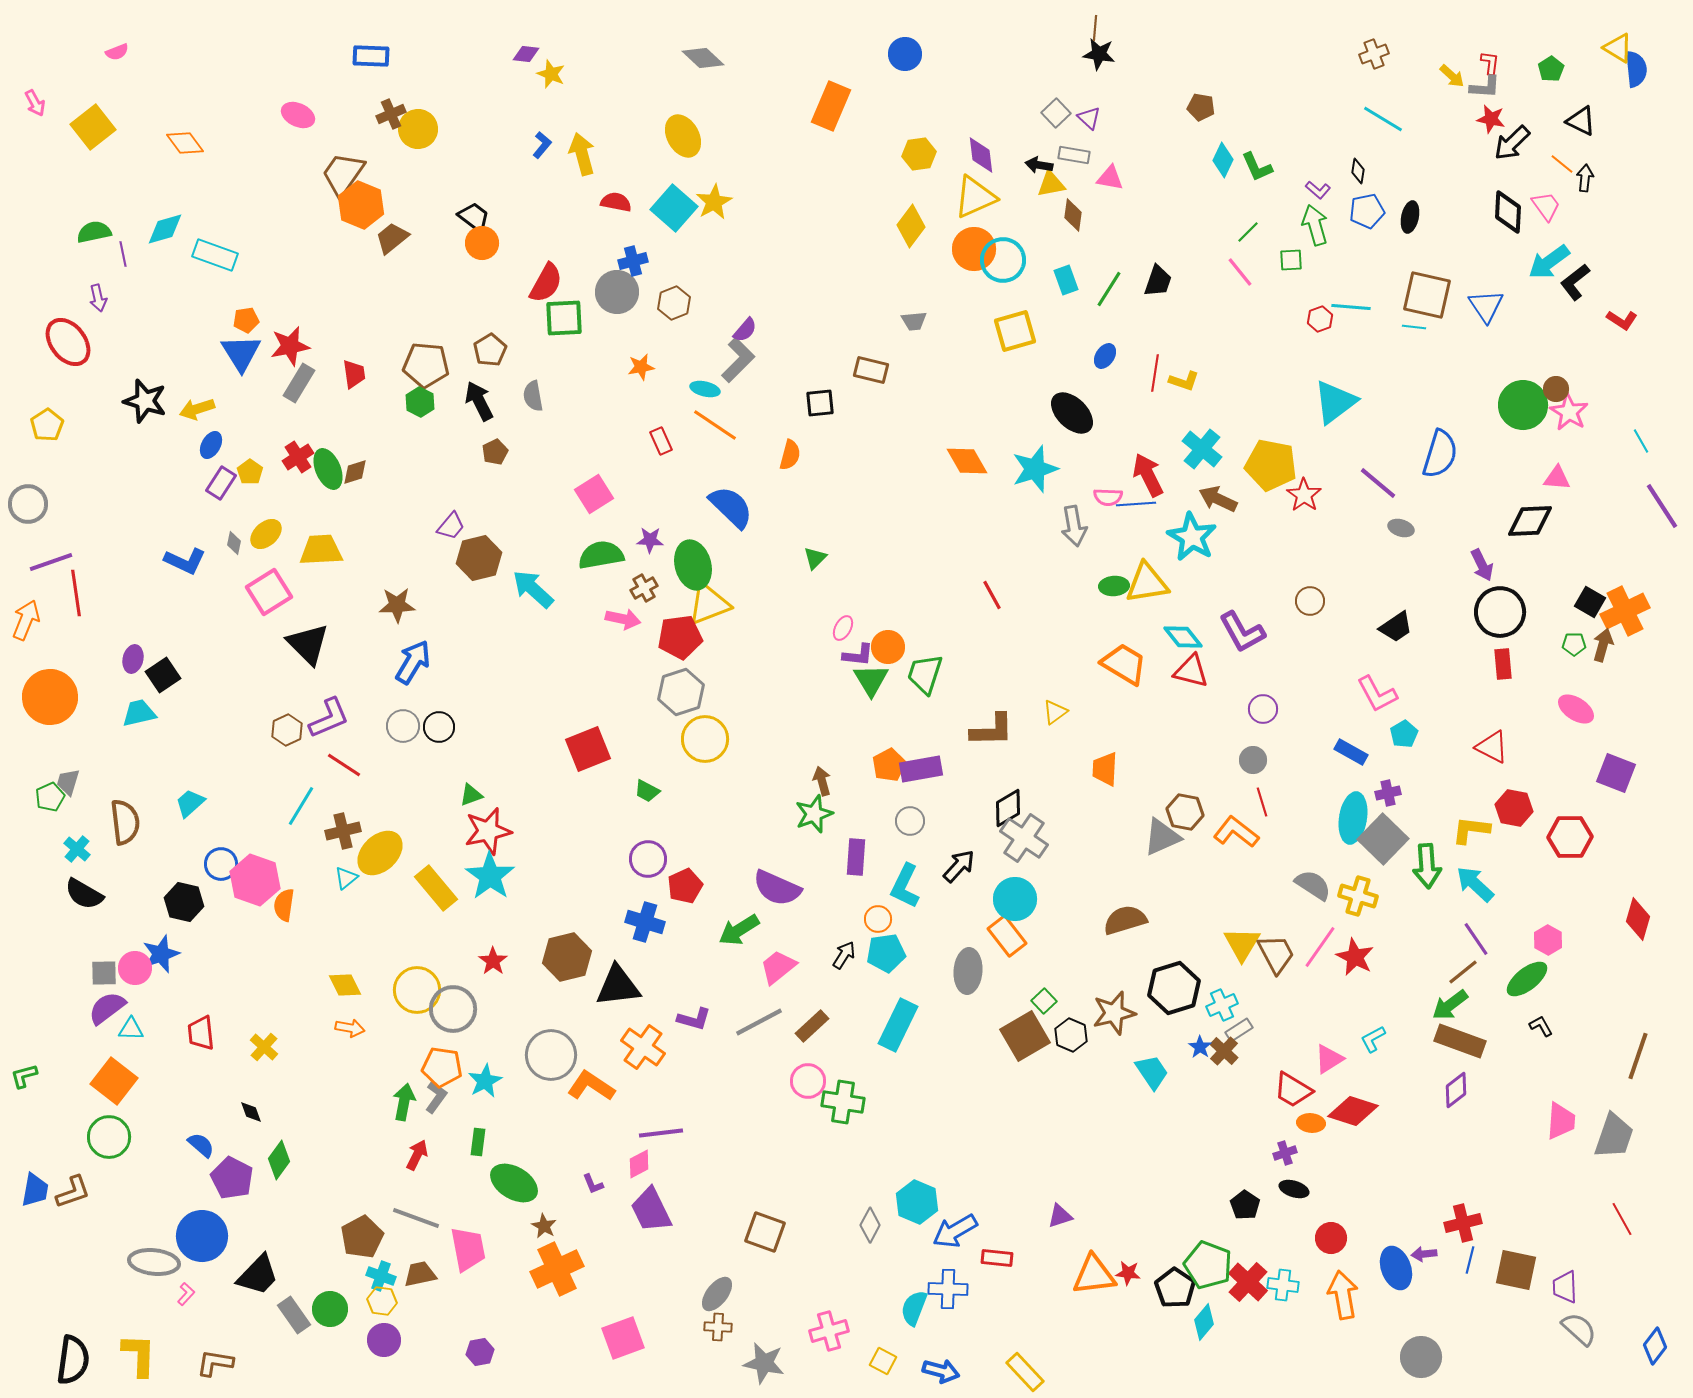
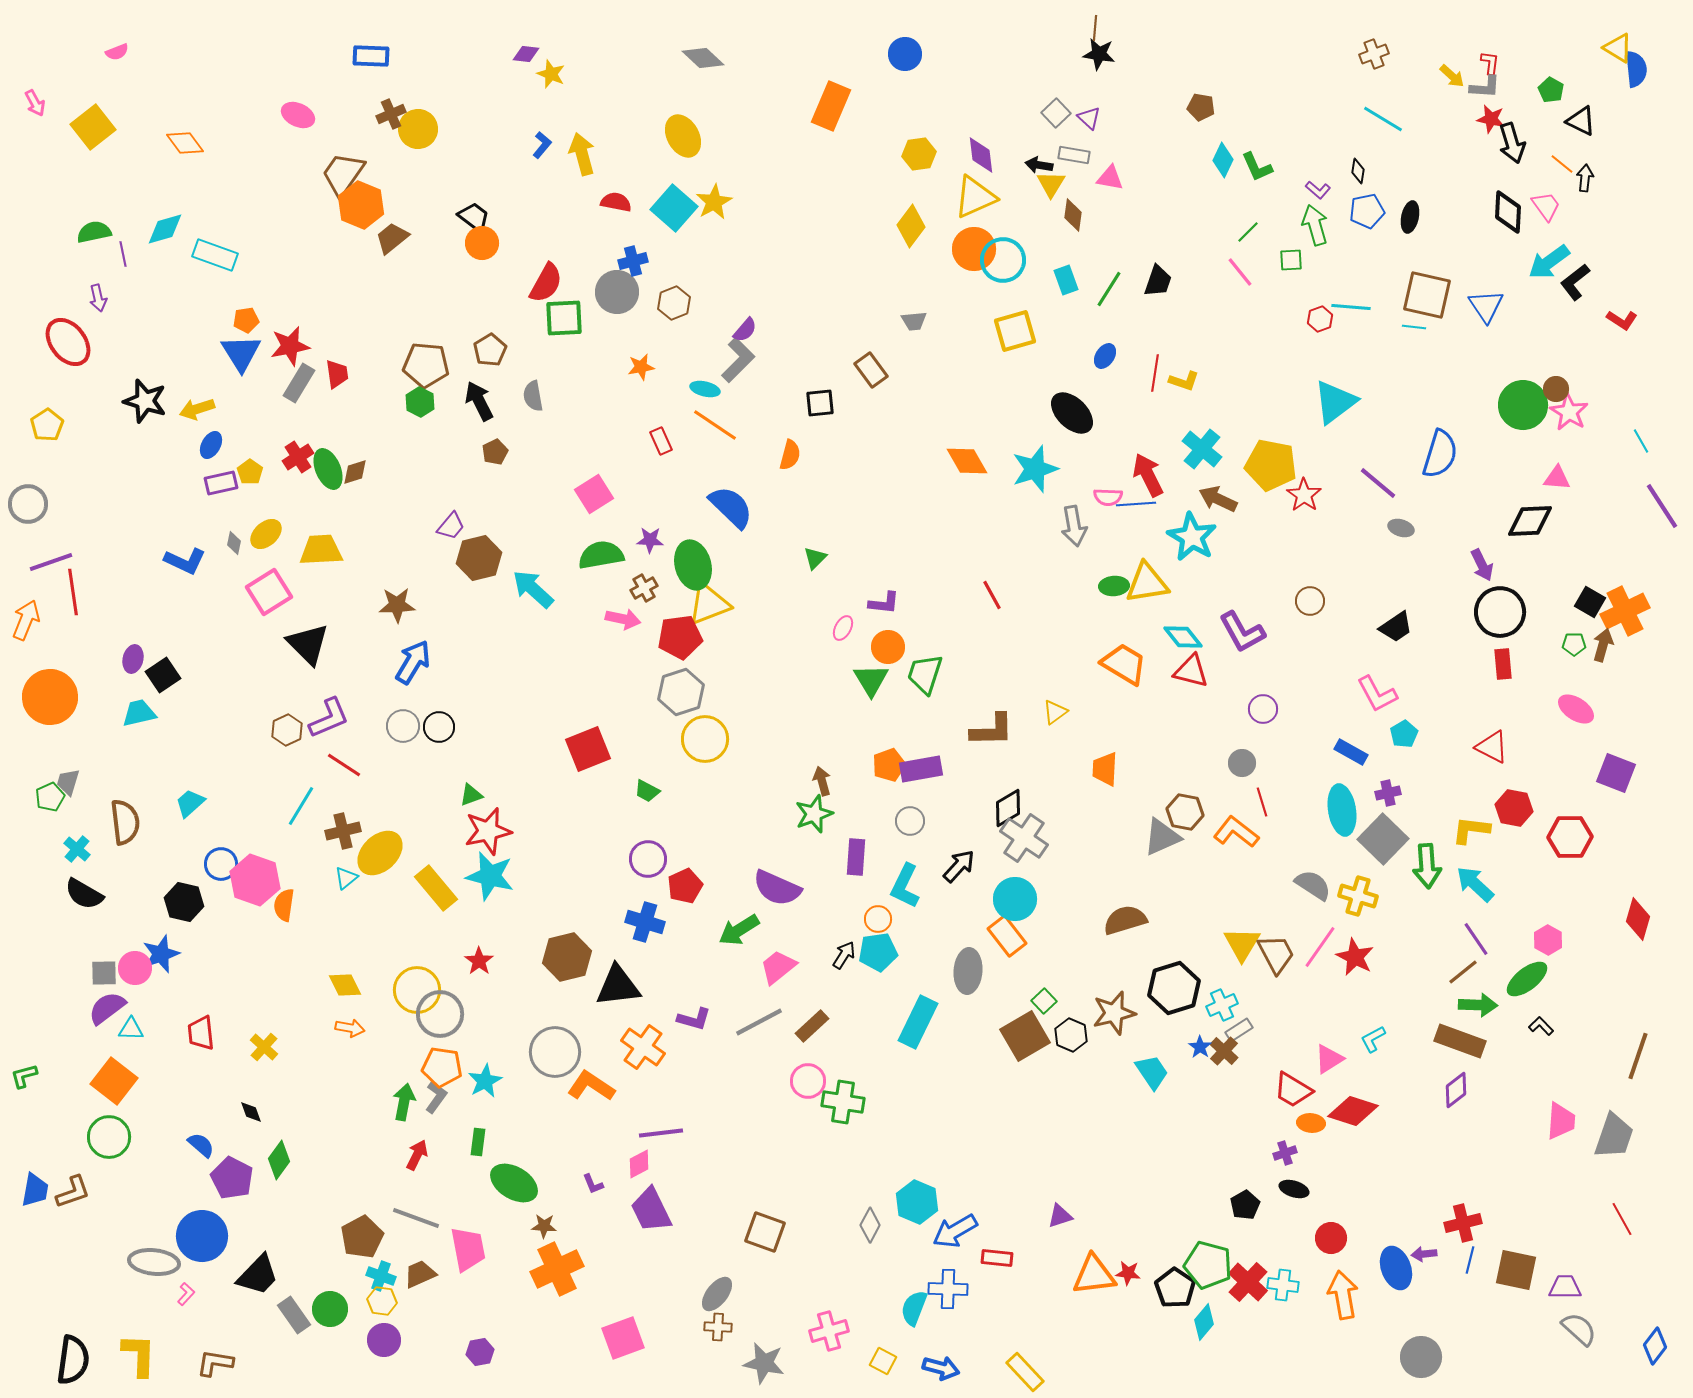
green pentagon at (1551, 69): moved 21 px down; rotated 10 degrees counterclockwise
black arrow at (1512, 143): rotated 63 degrees counterclockwise
yellow triangle at (1051, 184): rotated 48 degrees counterclockwise
brown rectangle at (871, 370): rotated 40 degrees clockwise
red trapezoid at (354, 374): moved 17 px left
purple rectangle at (221, 483): rotated 44 degrees clockwise
red line at (76, 593): moved 3 px left, 1 px up
purple L-shape at (858, 655): moved 26 px right, 52 px up
gray circle at (1253, 760): moved 11 px left, 3 px down
orange pentagon at (889, 765): rotated 8 degrees clockwise
cyan ellipse at (1353, 818): moved 11 px left, 8 px up; rotated 18 degrees counterclockwise
cyan star at (490, 876): rotated 21 degrees counterclockwise
cyan pentagon at (886, 953): moved 8 px left, 1 px up
red star at (493, 961): moved 14 px left
green arrow at (1450, 1005): moved 28 px right; rotated 141 degrees counterclockwise
gray circle at (453, 1009): moved 13 px left, 5 px down
cyan rectangle at (898, 1025): moved 20 px right, 3 px up
black L-shape at (1541, 1026): rotated 15 degrees counterclockwise
gray circle at (551, 1055): moved 4 px right, 3 px up
black pentagon at (1245, 1205): rotated 8 degrees clockwise
brown star at (544, 1226): rotated 25 degrees counterclockwise
green pentagon at (1208, 1265): rotated 6 degrees counterclockwise
brown trapezoid at (420, 1274): rotated 12 degrees counterclockwise
purple trapezoid at (1565, 1287): rotated 92 degrees clockwise
blue arrow at (941, 1371): moved 3 px up
